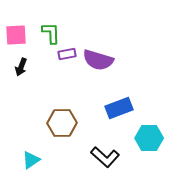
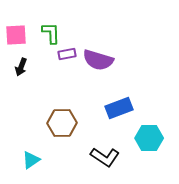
black L-shape: rotated 8 degrees counterclockwise
